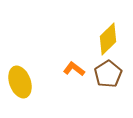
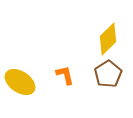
orange L-shape: moved 9 px left, 6 px down; rotated 40 degrees clockwise
yellow ellipse: rotated 36 degrees counterclockwise
